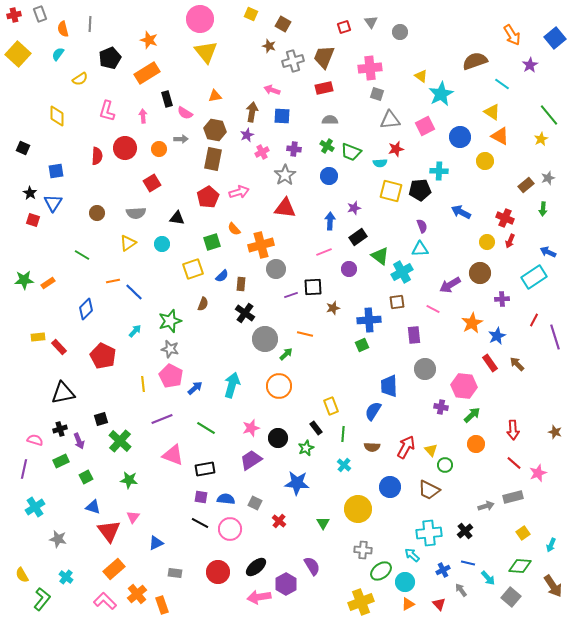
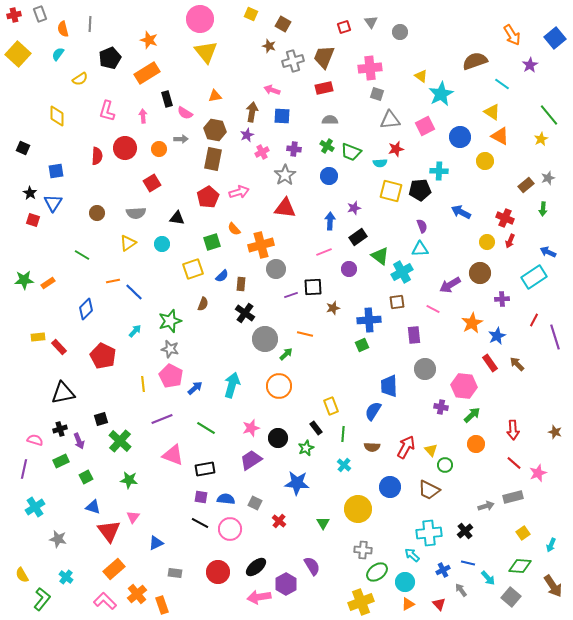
green ellipse at (381, 571): moved 4 px left, 1 px down
